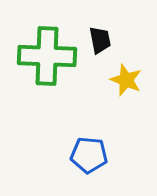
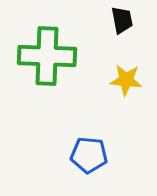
black trapezoid: moved 22 px right, 20 px up
yellow star: rotated 16 degrees counterclockwise
